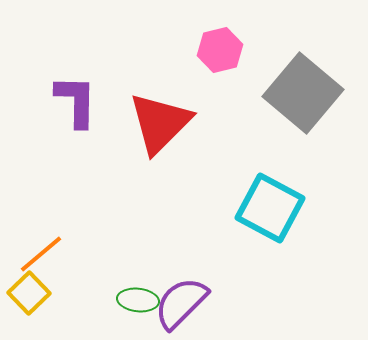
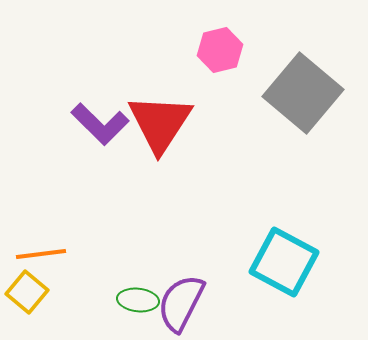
purple L-shape: moved 24 px right, 23 px down; rotated 134 degrees clockwise
red triangle: rotated 12 degrees counterclockwise
cyan square: moved 14 px right, 54 px down
orange line: rotated 33 degrees clockwise
yellow square: moved 2 px left, 1 px up; rotated 6 degrees counterclockwise
purple semicircle: rotated 18 degrees counterclockwise
